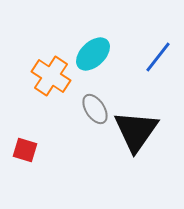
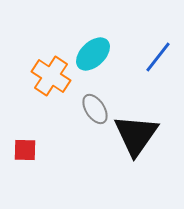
black triangle: moved 4 px down
red square: rotated 15 degrees counterclockwise
